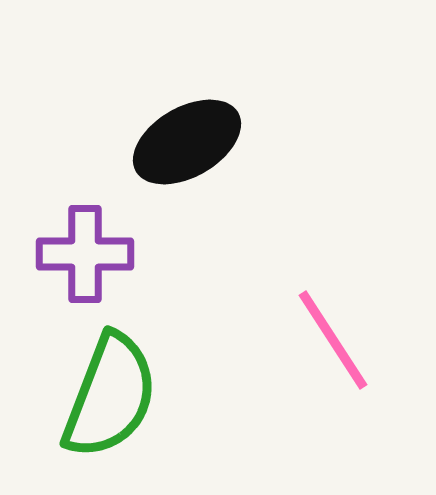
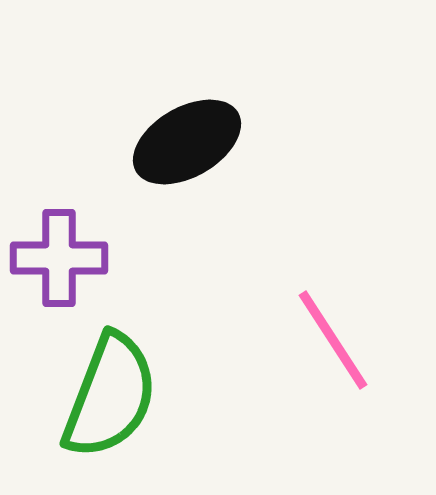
purple cross: moved 26 px left, 4 px down
